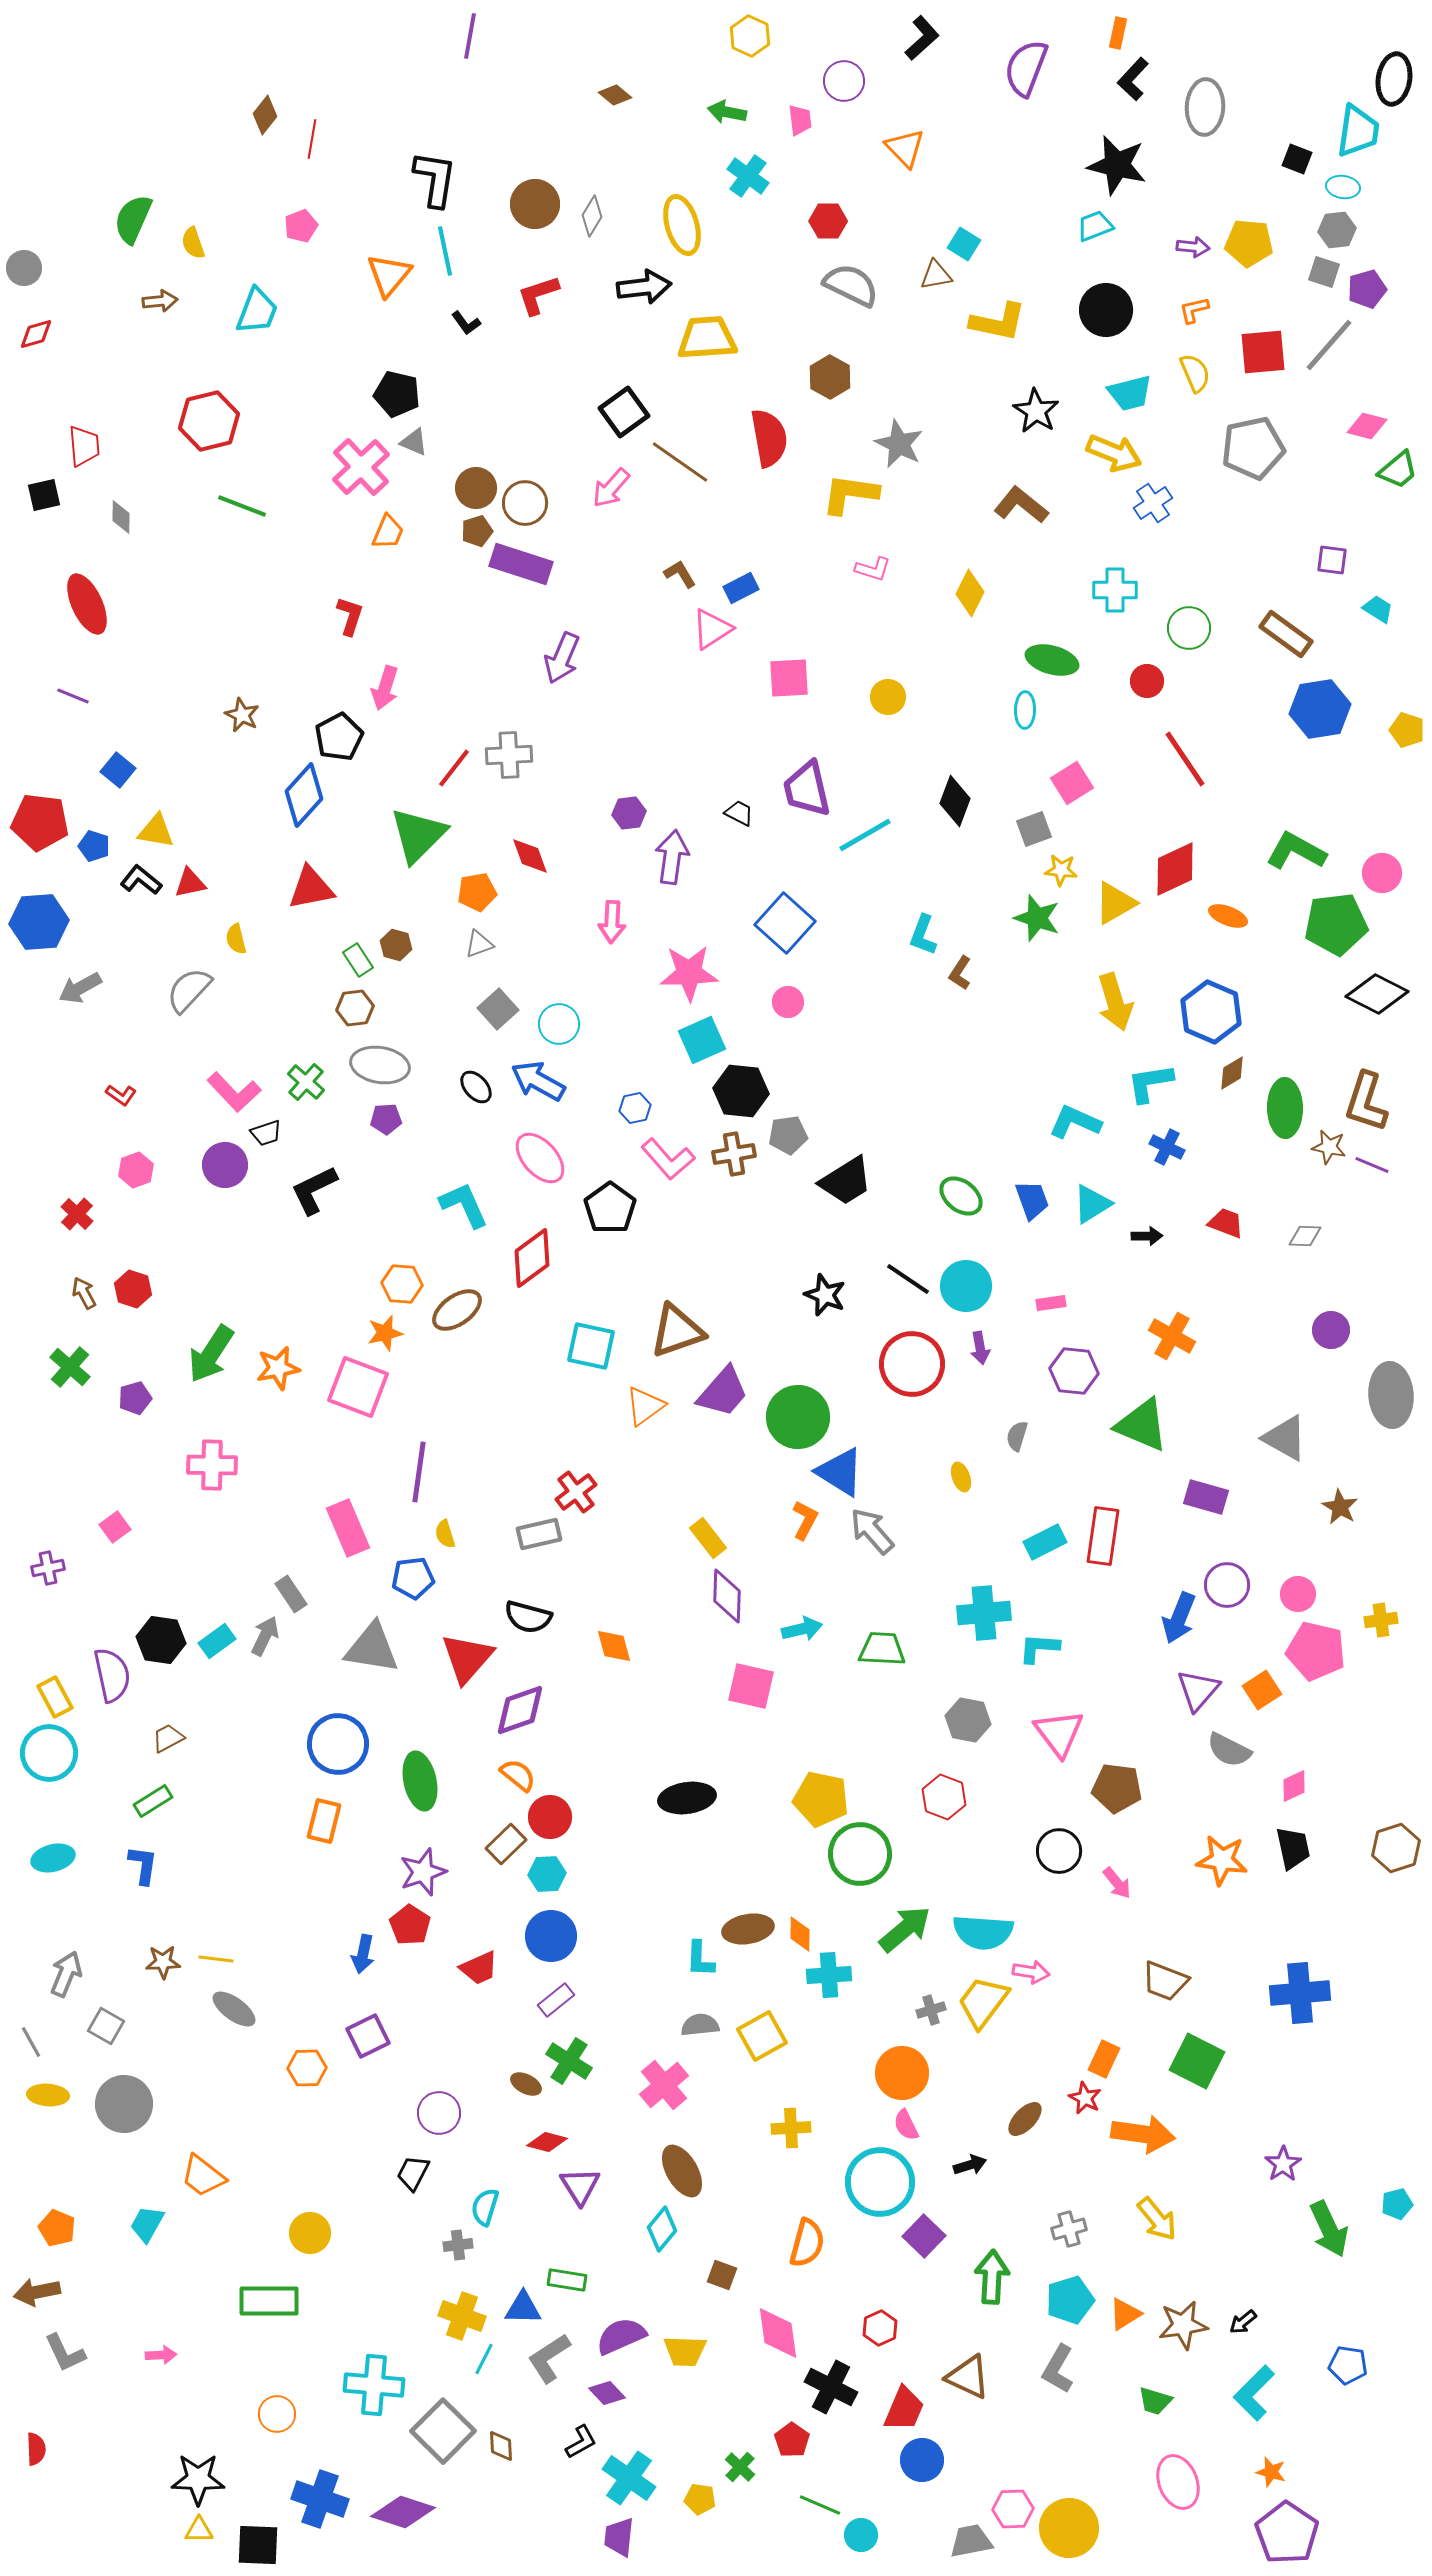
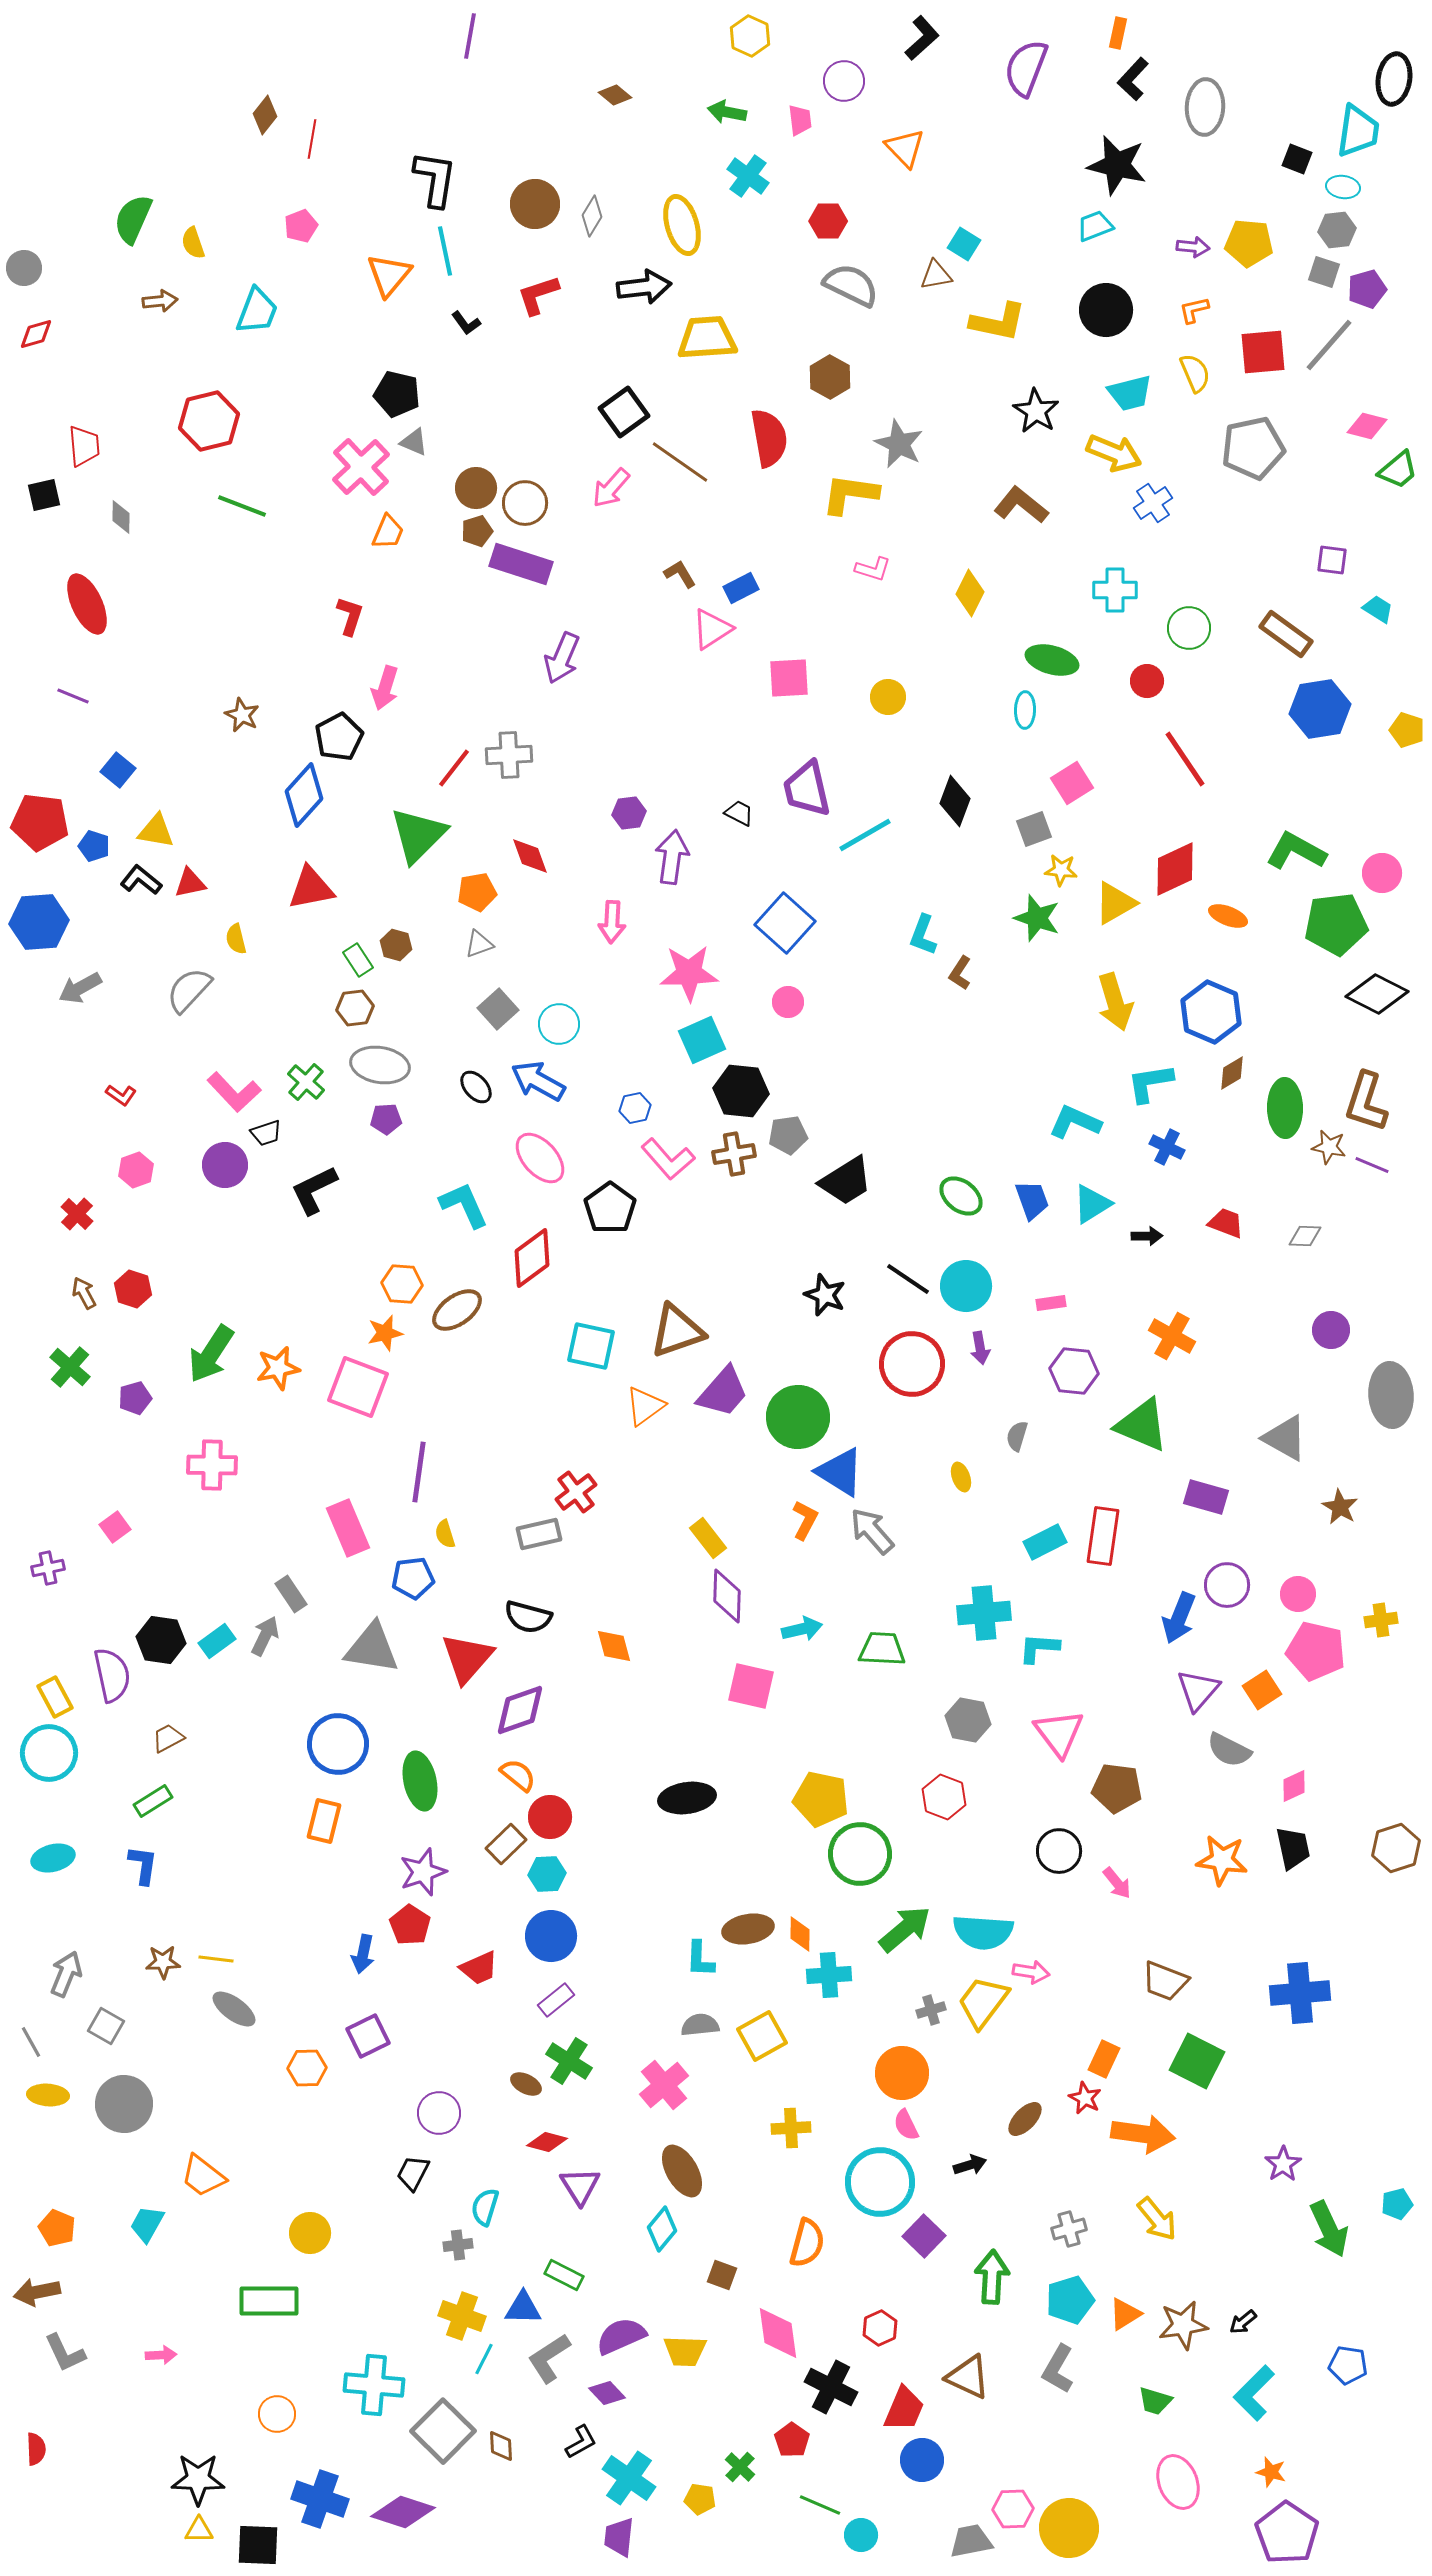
green rectangle at (567, 2280): moved 3 px left, 5 px up; rotated 18 degrees clockwise
